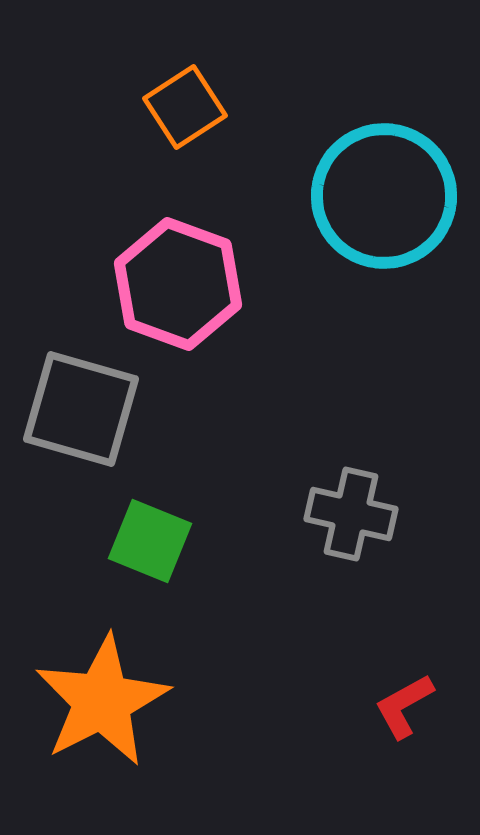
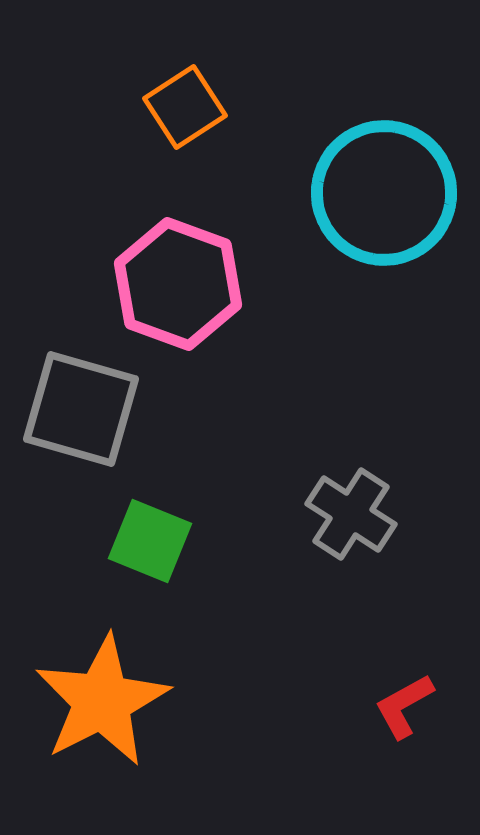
cyan circle: moved 3 px up
gray cross: rotated 20 degrees clockwise
